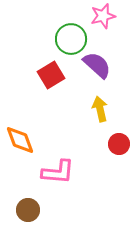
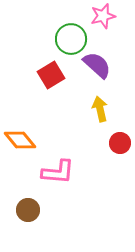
orange diamond: rotated 20 degrees counterclockwise
red circle: moved 1 px right, 1 px up
